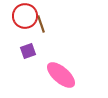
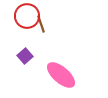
red circle: moved 2 px right
purple square: moved 3 px left, 5 px down; rotated 21 degrees counterclockwise
